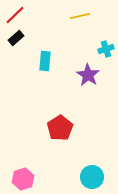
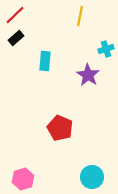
yellow line: rotated 66 degrees counterclockwise
red pentagon: rotated 15 degrees counterclockwise
